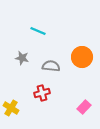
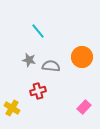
cyan line: rotated 28 degrees clockwise
gray star: moved 7 px right, 2 px down
red cross: moved 4 px left, 2 px up
yellow cross: moved 1 px right
